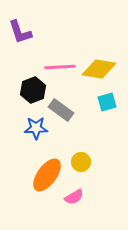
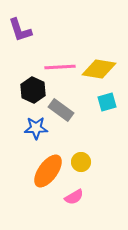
purple L-shape: moved 2 px up
black hexagon: rotated 15 degrees counterclockwise
orange ellipse: moved 1 px right, 4 px up
